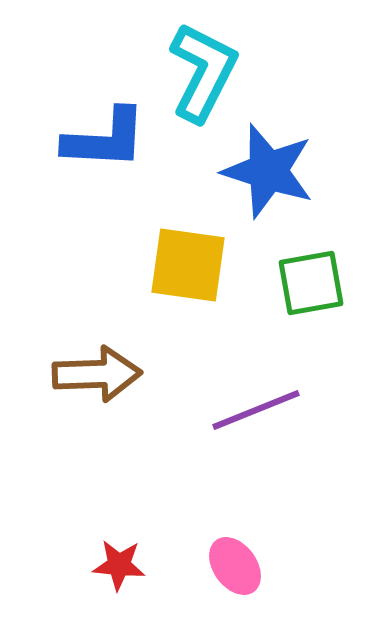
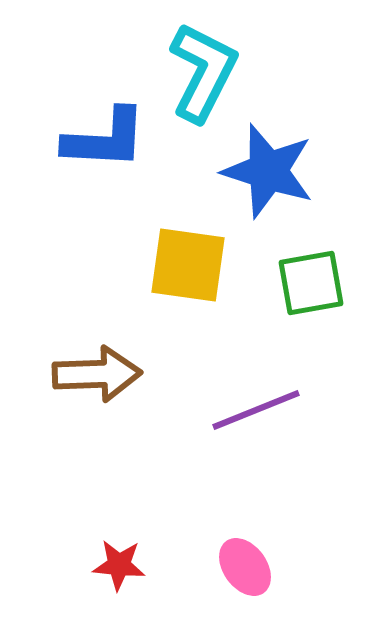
pink ellipse: moved 10 px right, 1 px down
